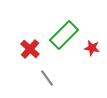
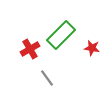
green rectangle: moved 3 px left
red cross: rotated 18 degrees clockwise
